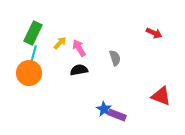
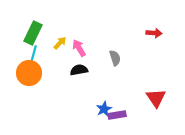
red arrow: rotated 21 degrees counterclockwise
red triangle: moved 5 px left, 2 px down; rotated 35 degrees clockwise
blue star: rotated 14 degrees clockwise
purple rectangle: rotated 30 degrees counterclockwise
